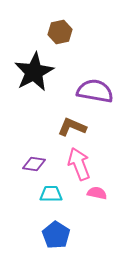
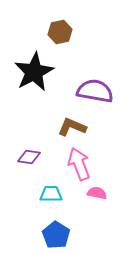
purple diamond: moved 5 px left, 7 px up
